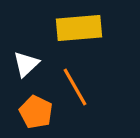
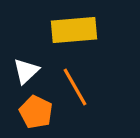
yellow rectangle: moved 5 px left, 2 px down
white triangle: moved 7 px down
